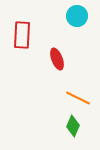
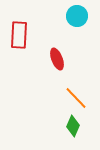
red rectangle: moved 3 px left
orange line: moved 2 px left; rotated 20 degrees clockwise
